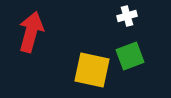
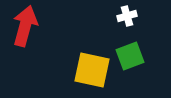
red arrow: moved 6 px left, 6 px up
